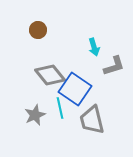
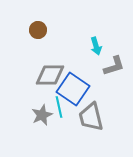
cyan arrow: moved 2 px right, 1 px up
gray diamond: rotated 52 degrees counterclockwise
blue square: moved 2 px left
cyan line: moved 1 px left, 1 px up
gray star: moved 7 px right
gray trapezoid: moved 1 px left, 3 px up
